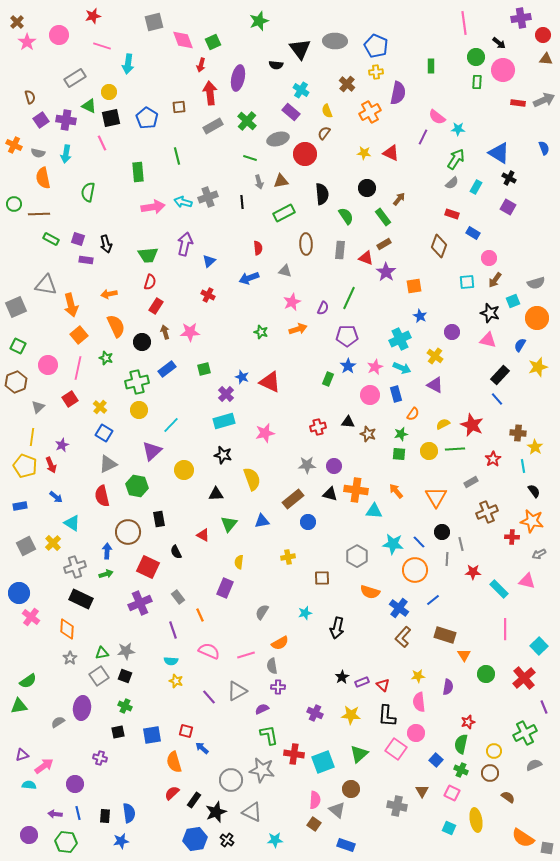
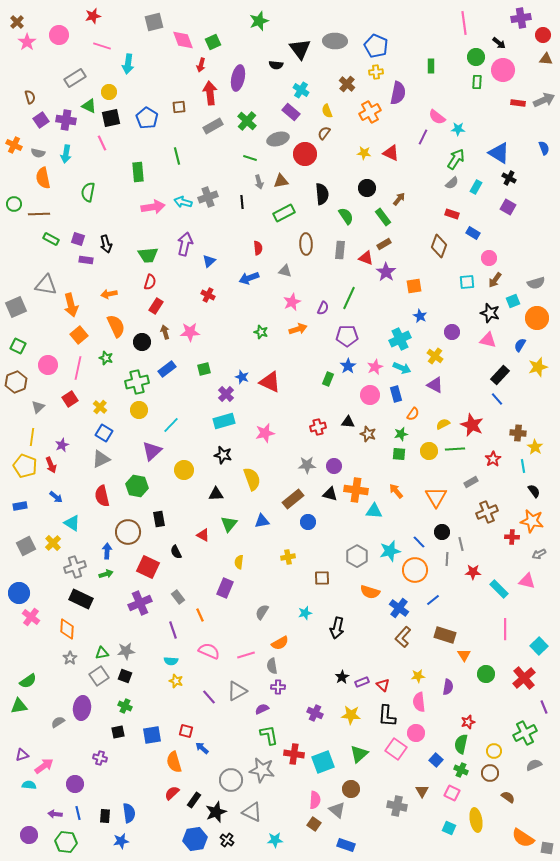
gray triangle at (108, 464): moved 7 px left, 5 px up
cyan star at (393, 544): moved 3 px left, 7 px down; rotated 20 degrees counterclockwise
